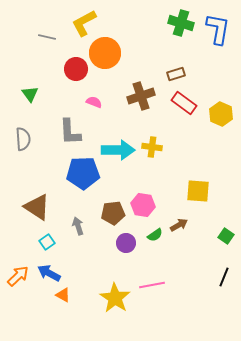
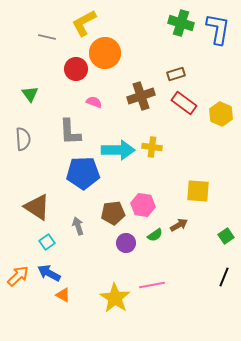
green square: rotated 21 degrees clockwise
